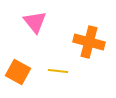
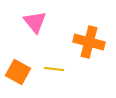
yellow line: moved 4 px left, 2 px up
